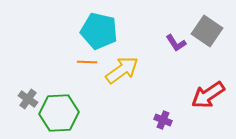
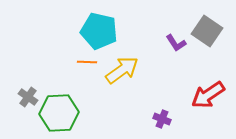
gray cross: moved 2 px up
purple cross: moved 1 px left, 1 px up
